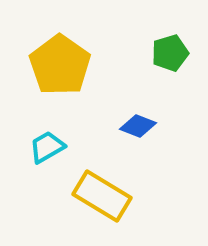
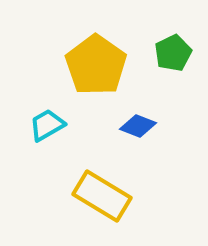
green pentagon: moved 3 px right; rotated 9 degrees counterclockwise
yellow pentagon: moved 36 px right
cyan trapezoid: moved 22 px up
